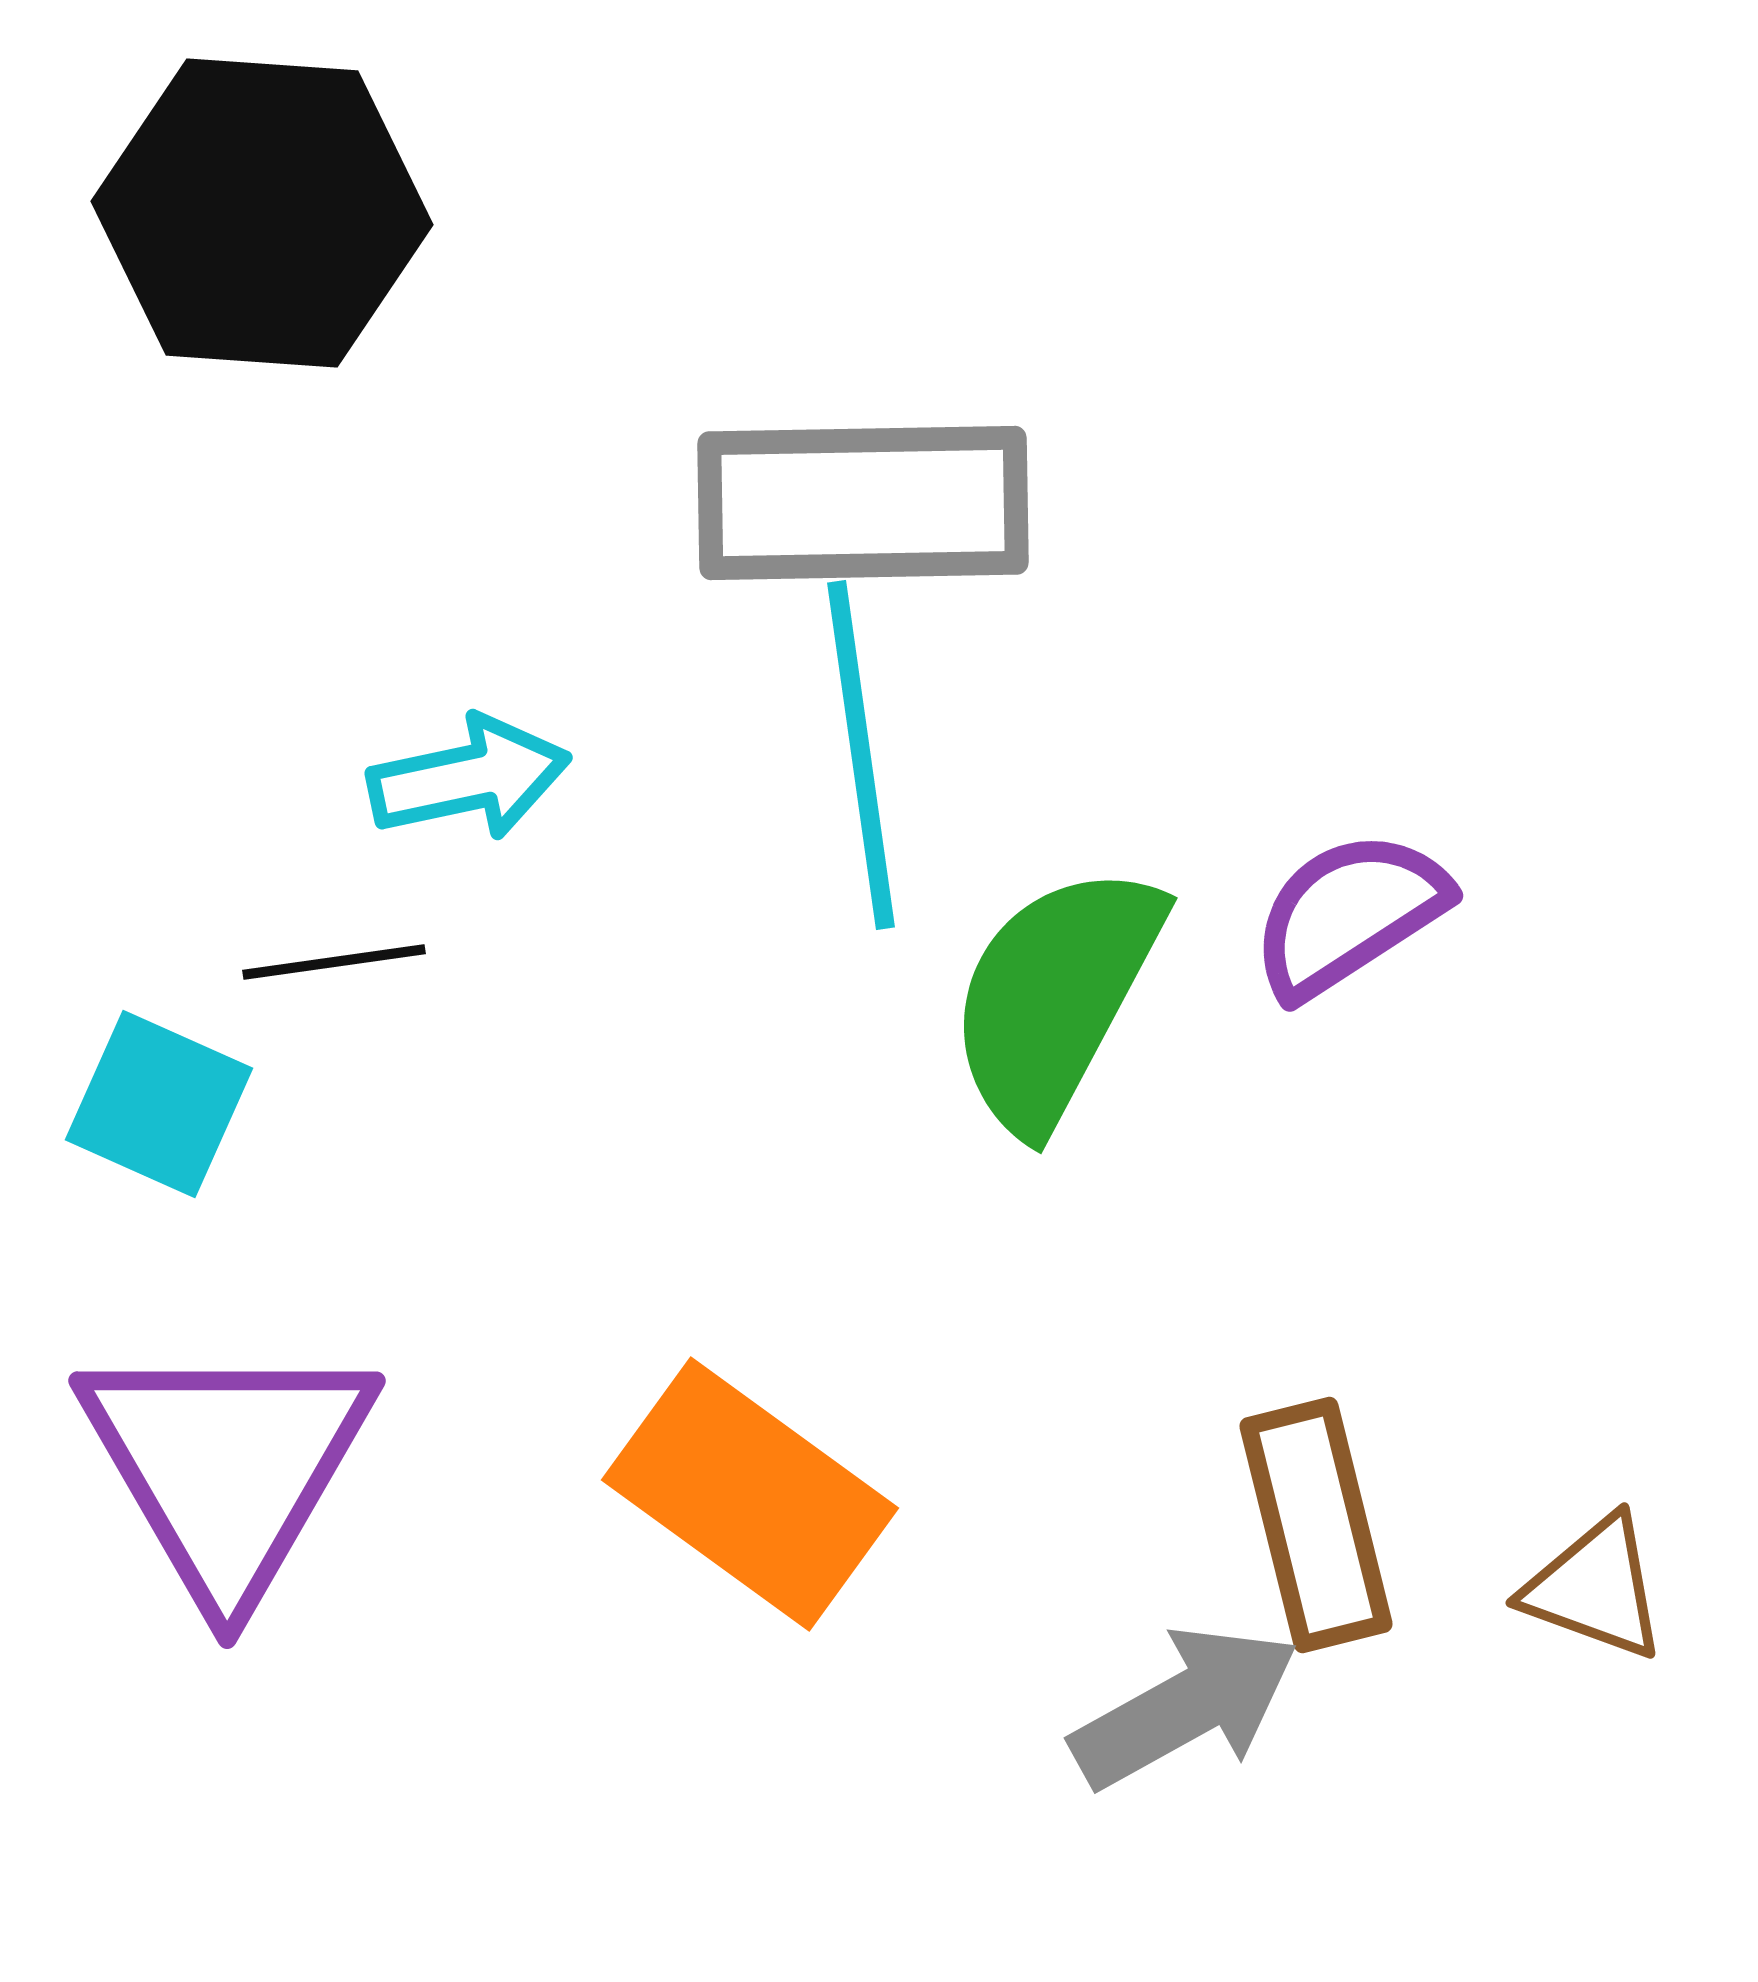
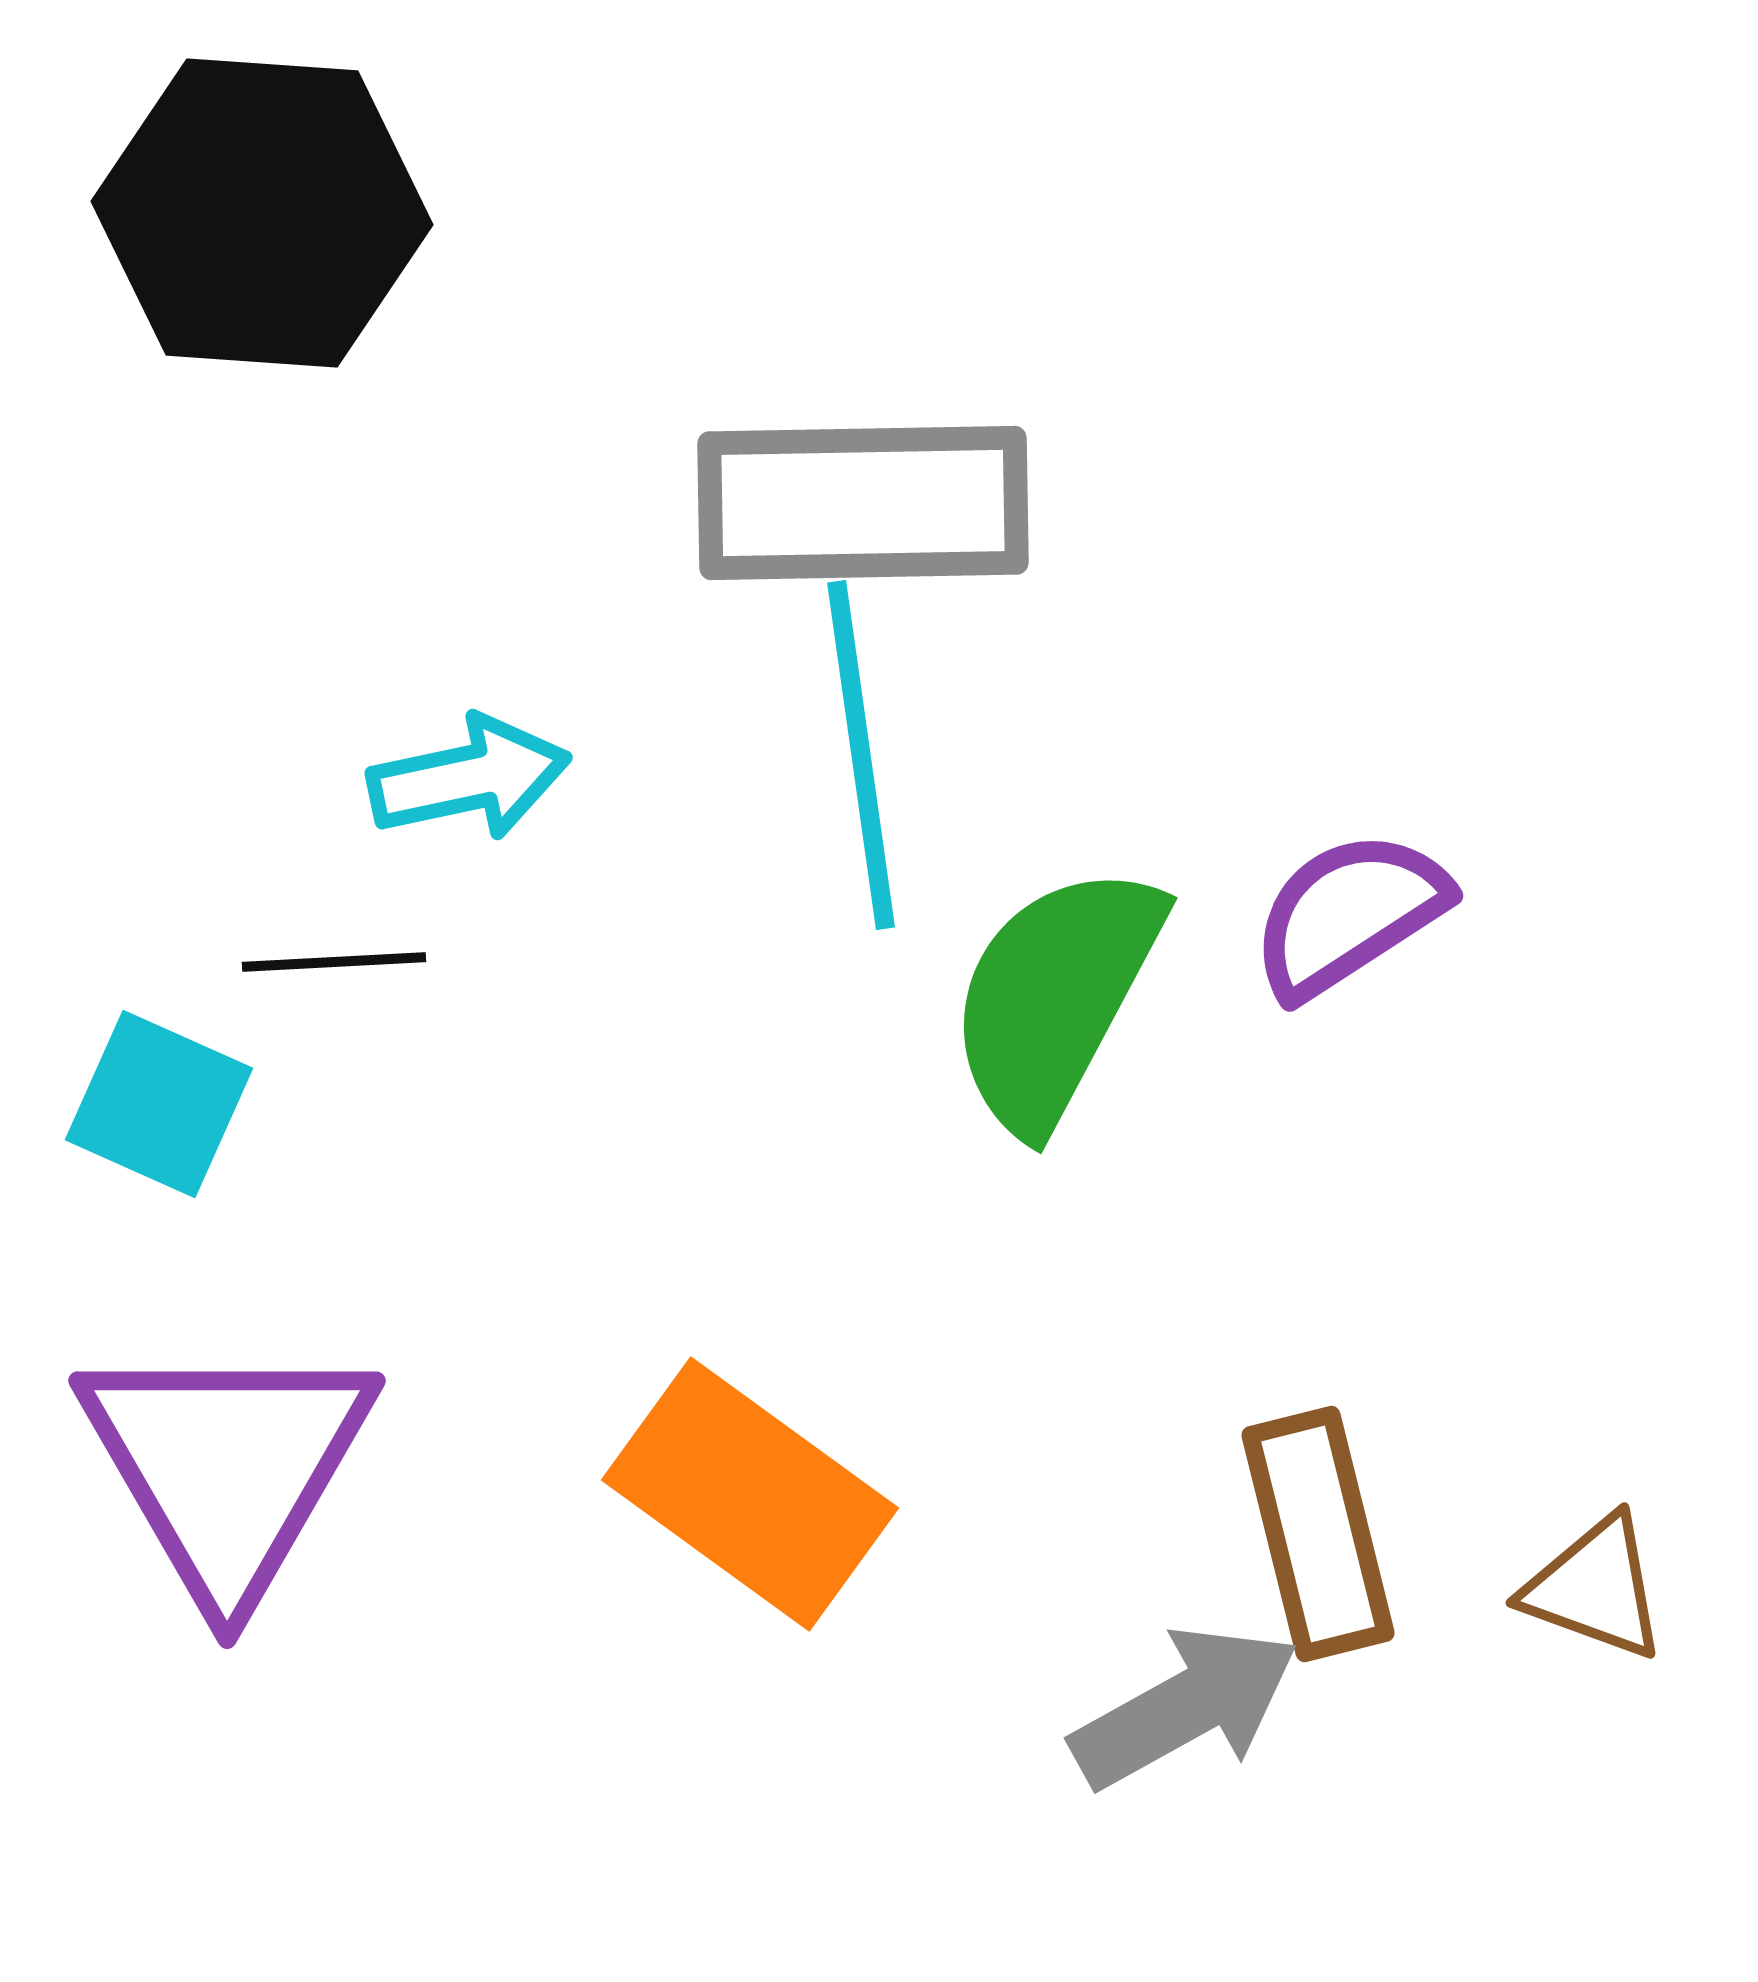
black line: rotated 5 degrees clockwise
brown rectangle: moved 2 px right, 9 px down
